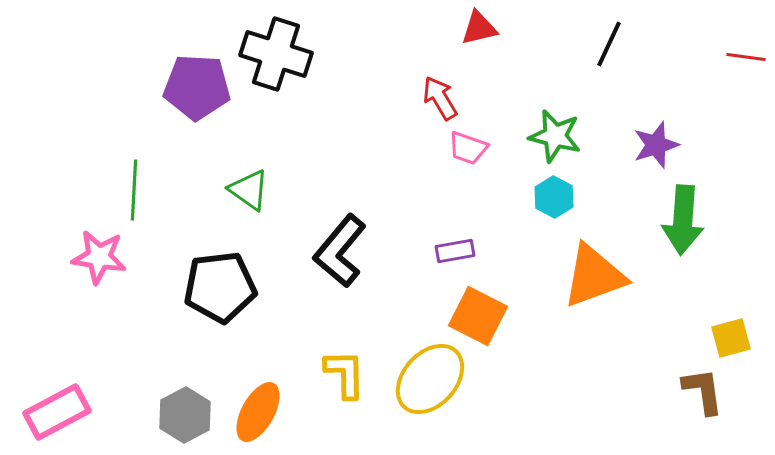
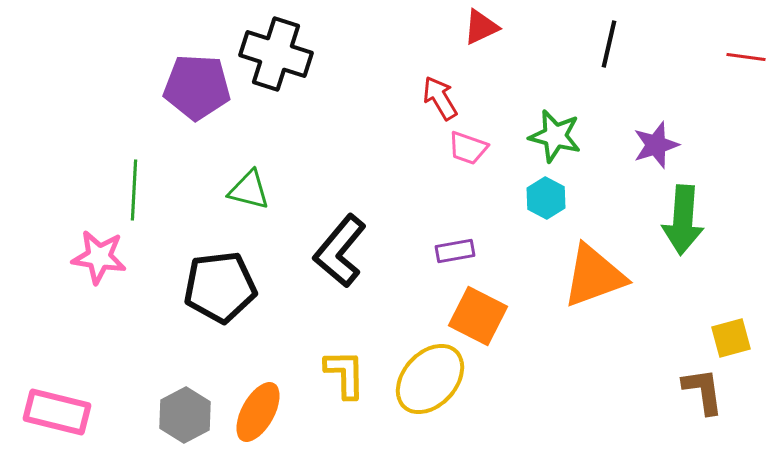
red triangle: moved 2 px right, 1 px up; rotated 12 degrees counterclockwise
black line: rotated 12 degrees counterclockwise
green triangle: rotated 21 degrees counterclockwise
cyan hexagon: moved 8 px left, 1 px down
pink rectangle: rotated 42 degrees clockwise
